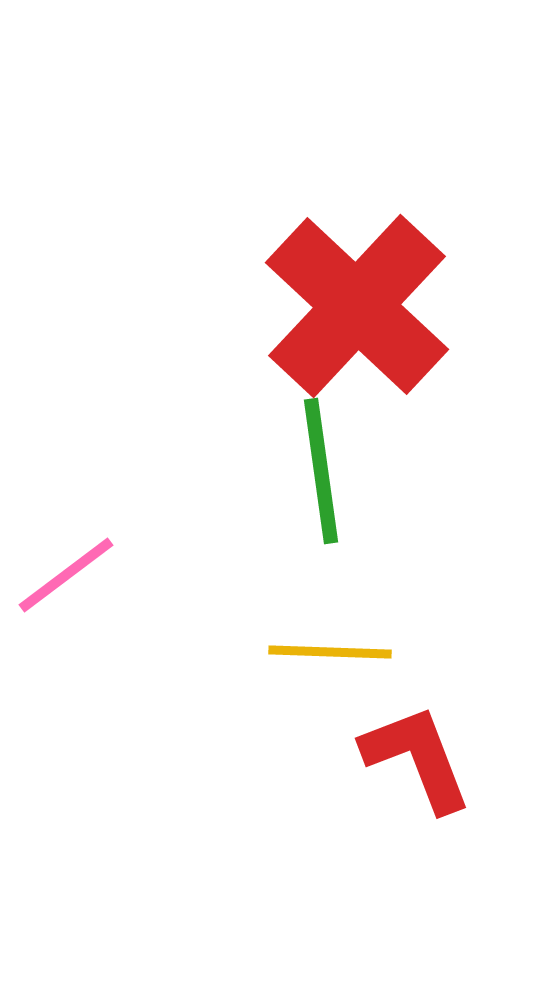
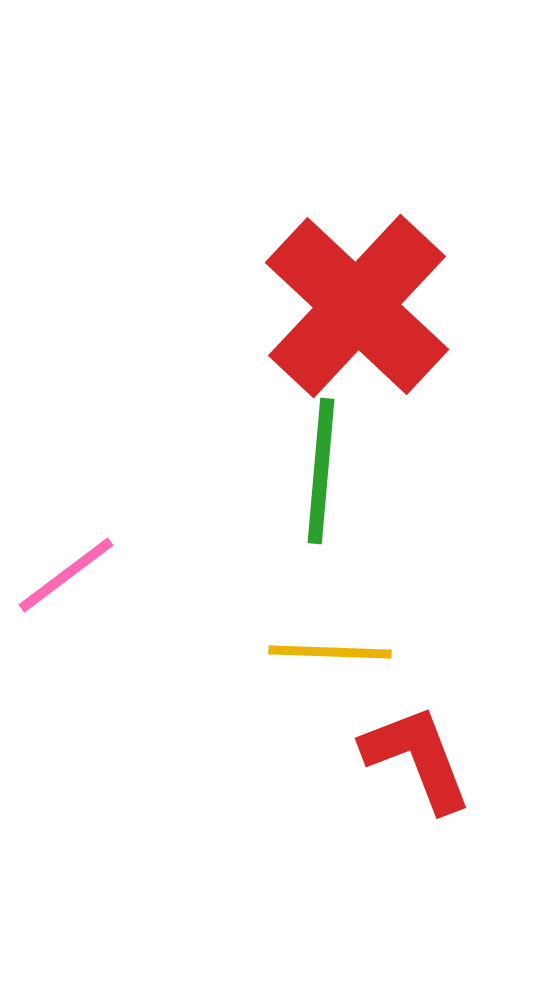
green line: rotated 13 degrees clockwise
